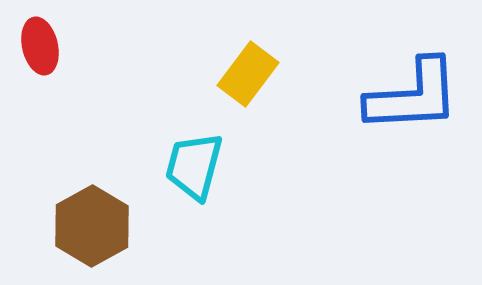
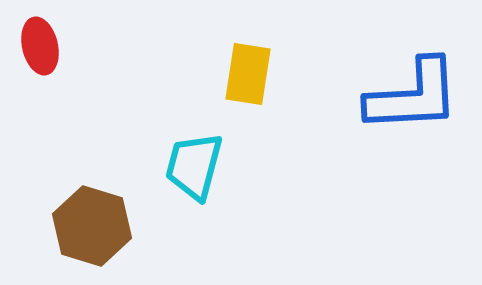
yellow rectangle: rotated 28 degrees counterclockwise
brown hexagon: rotated 14 degrees counterclockwise
